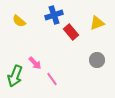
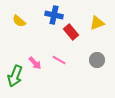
blue cross: rotated 30 degrees clockwise
pink line: moved 7 px right, 19 px up; rotated 24 degrees counterclockwise
